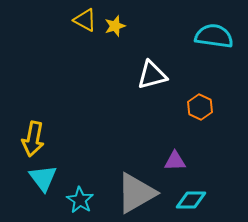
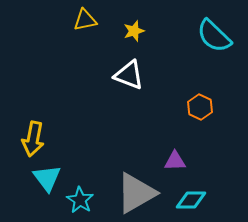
yellow triangle: rotated 40 degrees counterclockwise
yellow star: moved 19 px right, 5 px down
cyan semicircle: rotated 144 degrees counterclockwise
white triangle: moved 23 px left; rotated 36 degrees clockwise
cyan triangle: moved 4 px right
